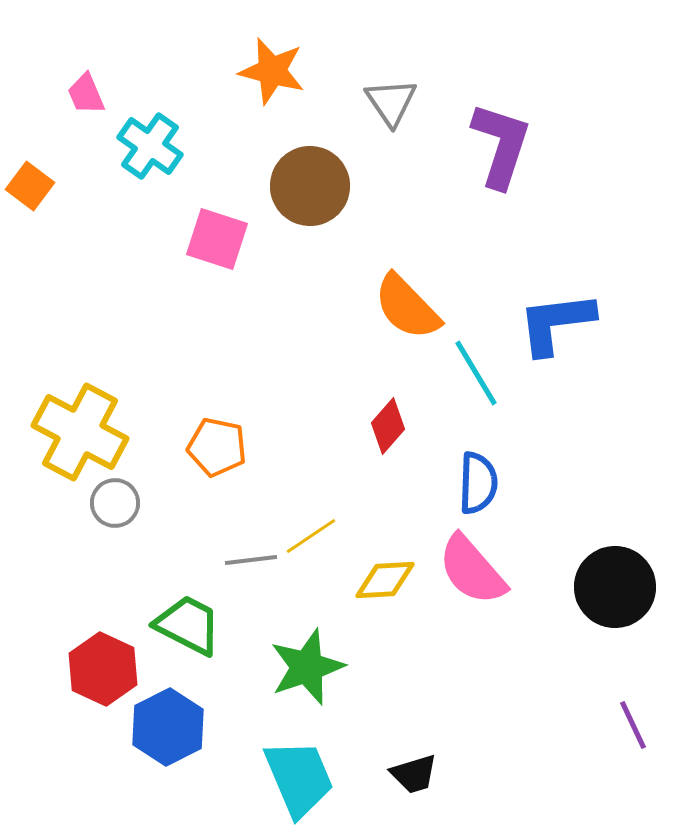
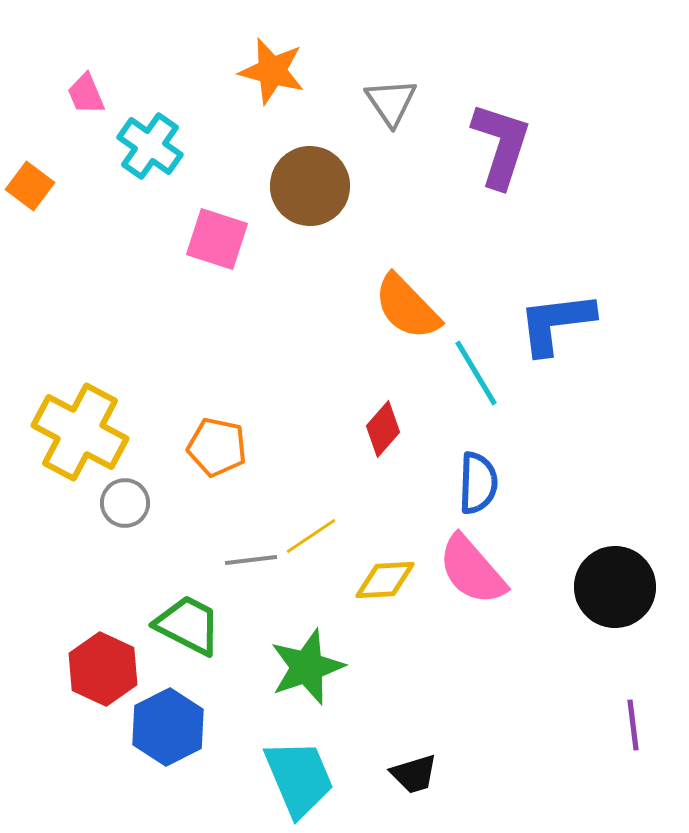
red diamond: moved 5 px left, 3 px down
gray circle: moved 10 px right
purple line: rotated 18 degrees clockwise
